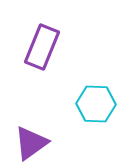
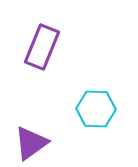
cyan hexagon: moved 5 px down
